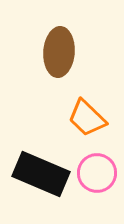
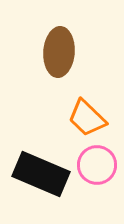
pink circle: moved 8 px up
